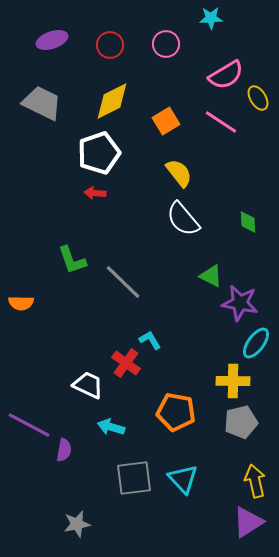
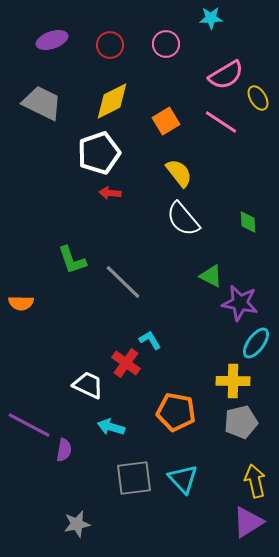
red arrow: moved 15 px right
